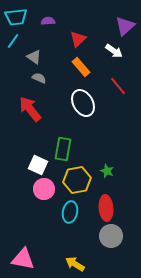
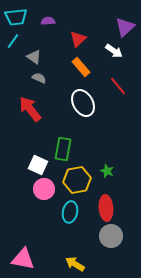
purple triangle: moved 1 px down
